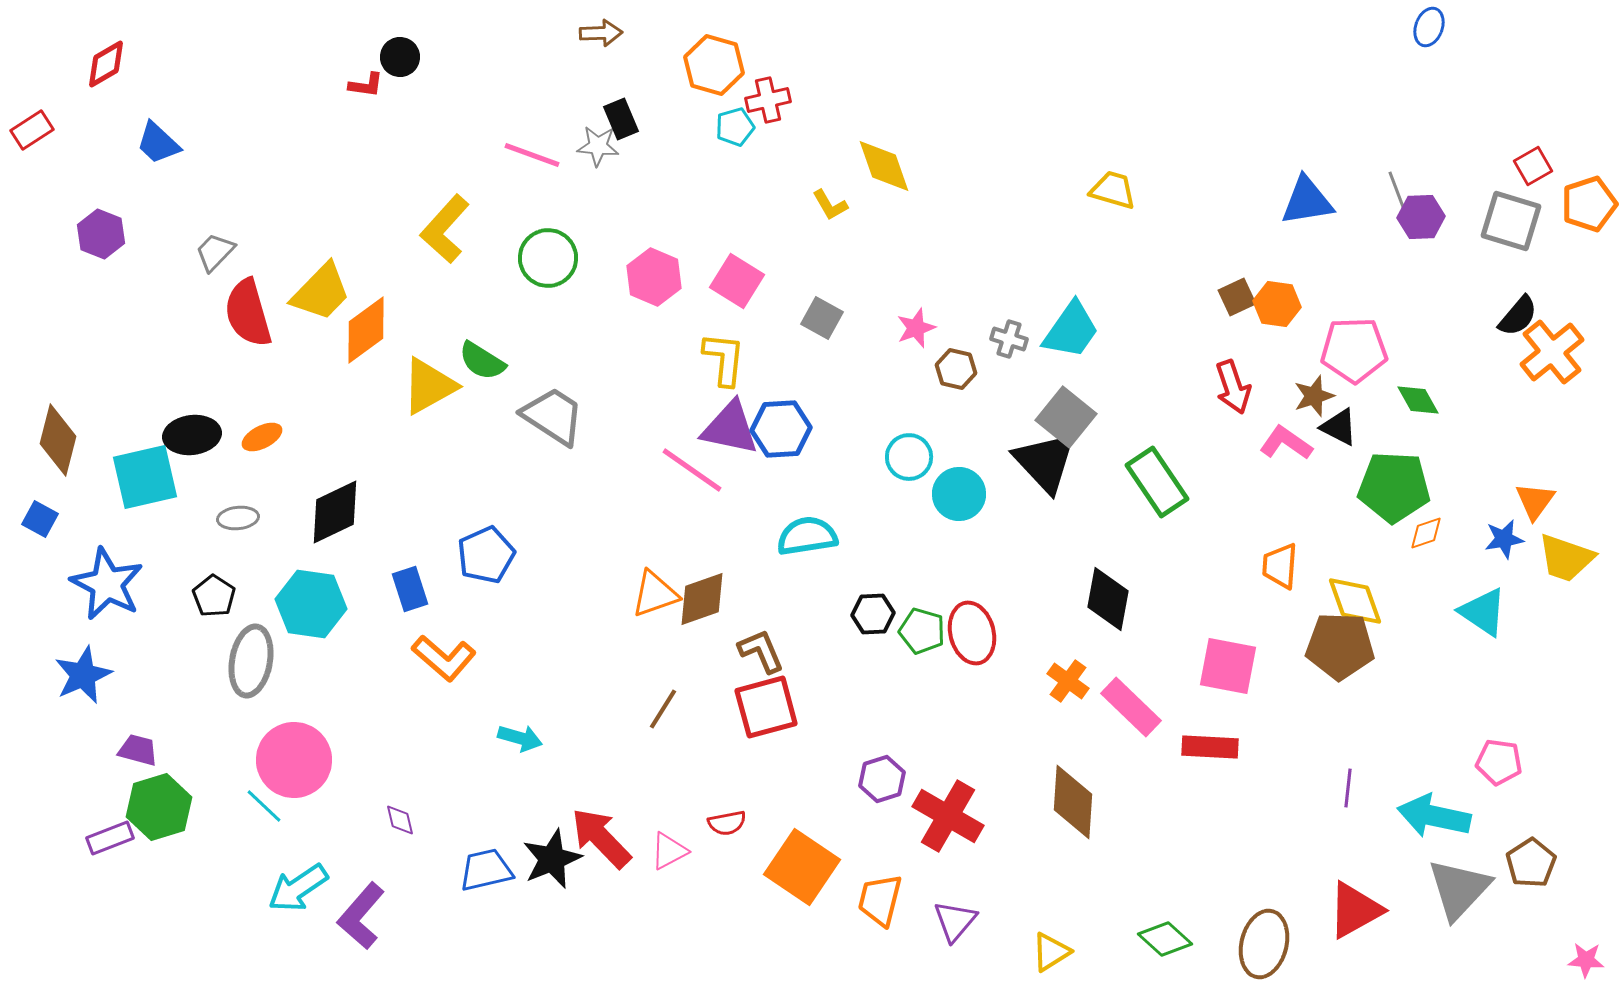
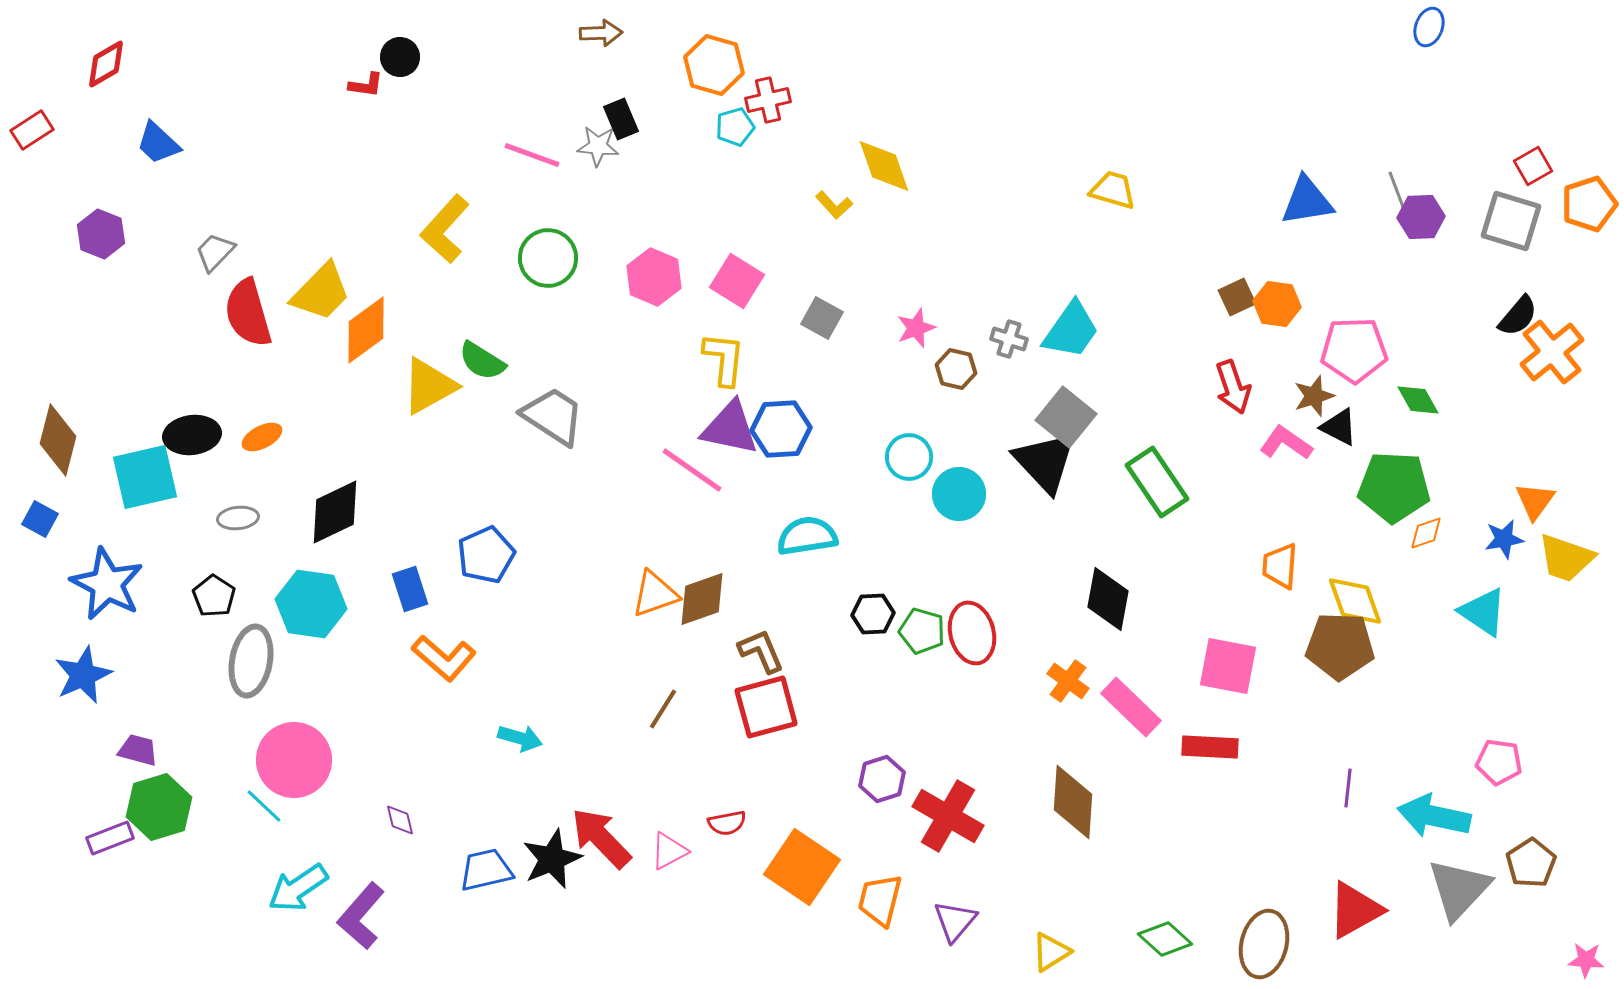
yellow L-shape at (830, 205): moved 4 px right; rotated 12 degrees counterclockwise
